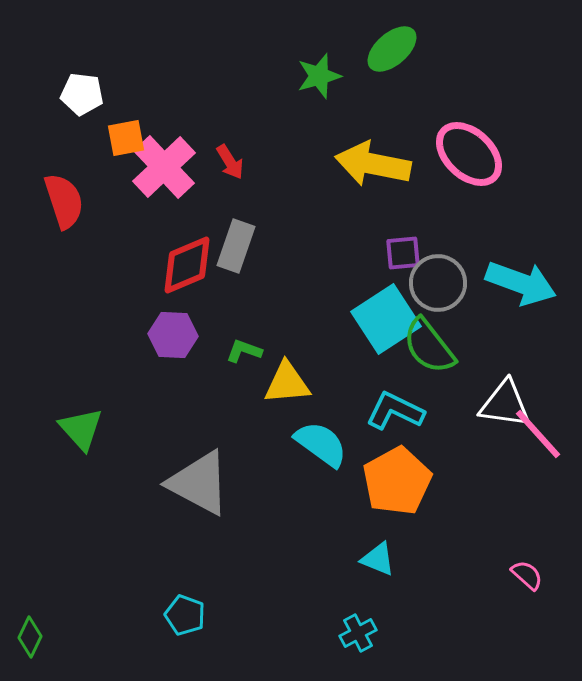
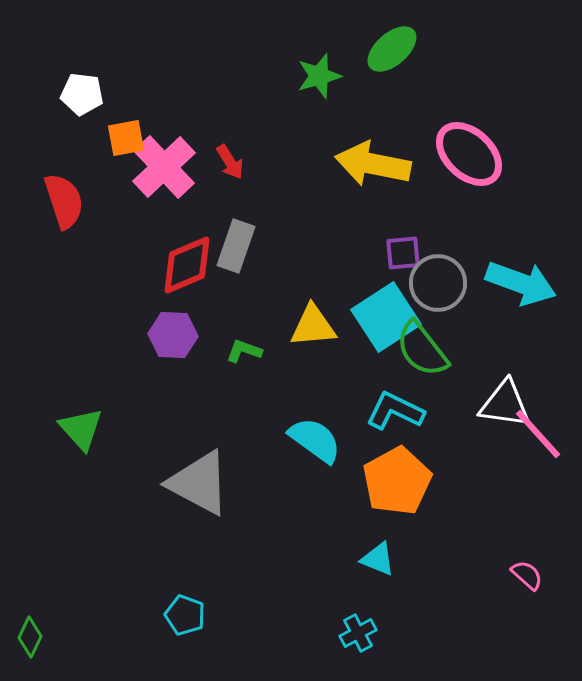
cyan square: moved 2 px up
green semicircle: moved 7 px left, 3 px down
yellow triangle: moved 26 px right, 57 px up
cyan semicircle: moved 6 px left, 4 px up
